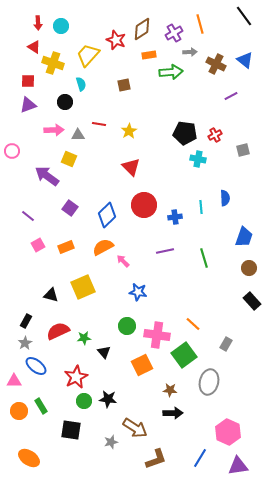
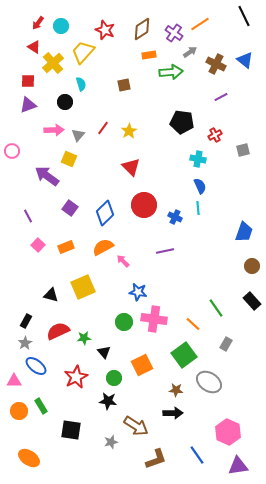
black line at (244, 16): rotated 10 degrees clockwise
red arrow at (38, 23): rotated 40 degrees clockwise
orange line at (200, 24): rotated 72 degrees clockwise
purple cross at (174, 33): rotated 24 degrees counterclockwise
red star at (116, 40): moved 11 px left, 10 px up
gray arrow at (190, 52): rotated 32 degrees counterclockwise
yellow trapezoid at (88, 55): moved 5 px left, 3 px up
yellow cross at (53, 63): rotated 30 degrees clockwise
purple line at (231, 96): moved 10 px left, 1 px down
red line at (99, 124): moved 4 px right, 4 px down; rotated 64 degrees counterclockwise
black pentagon at (185, 133): moved 3 px left, 11 px up
gray triangle at (78, 135): rotated 48 degrees counterclockwise
blue semicircle at (225, 198): moved 25 px left, 12 px up; rotated 21 degrees counterclockwise
cyan line at (201, 207): moved 3 px left, 1 px down
blue diamond at (107, 215): moved 2 px left, 2 px up
purple line at (28, 216): rotated 24 degrees clockwise
blue cross at (175, 217): rotated 32 degrees clockwise
blue trapezoid at (244, 237): moved 5 px up
pink square at (38, 245): rotated 16 degrees counterclockwise
green line at (204, 258): moved 12 px right, 50 px down; rotated 18 degrees counterclockwise
brown circle at (249, 268): moved 3 px right, 2 px up
green circle at (127, 326): moved 3 px left, 4 px up
pink cross at (157, 335): moved 3 px left, 16 px up
gray ellipse at (209, 382): rotated 70 degrees counterclockwise
brown star at (170, 390): moved 6 px right
black star at (108, 399): moved 2 px down
green circle at (84, 401): moved 30 px right, 23 px up
brown arrow at (135, 428): moved 1 px right, 2 px up
blue line at (200, 458): moved 3 px left, 3 px up; rotated 66 degrees counterclockwise
